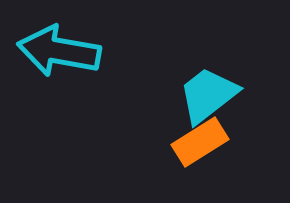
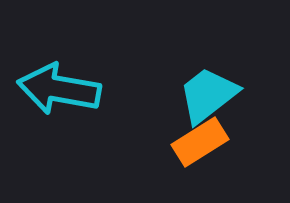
cyan arrow: moved 38 px down
